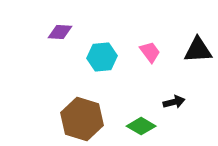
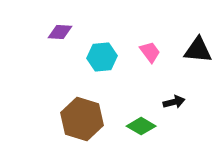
black triangle: rotated 8 degrees clockwise
